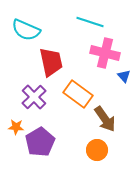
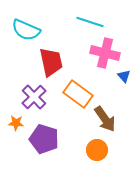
orange star: moved 4 px up
purple pentagon: moved 4 px right, 3 px up; rotated 24 degrees counterclockwise
